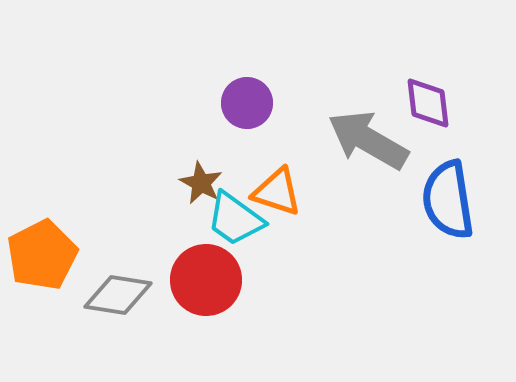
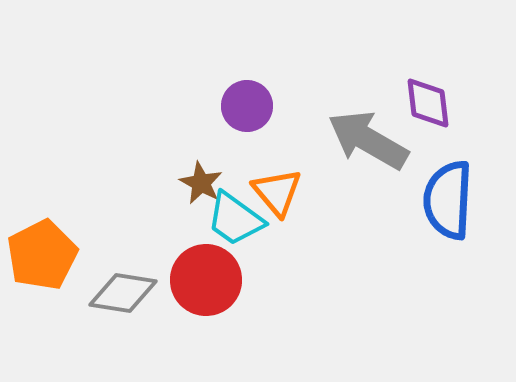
purple circle: moved 3 px down
orange triangle: rotated 32 degrees clockwise
blue semicircle: rotated 12 degrees clockwise
gray diamond: moved 5 px right, 2 px up
